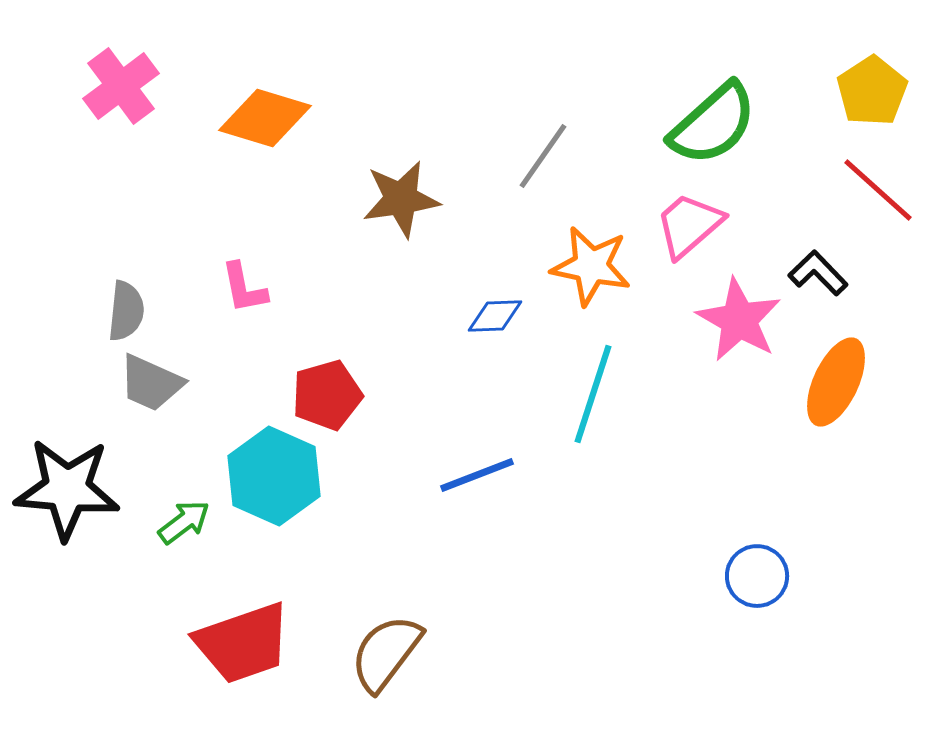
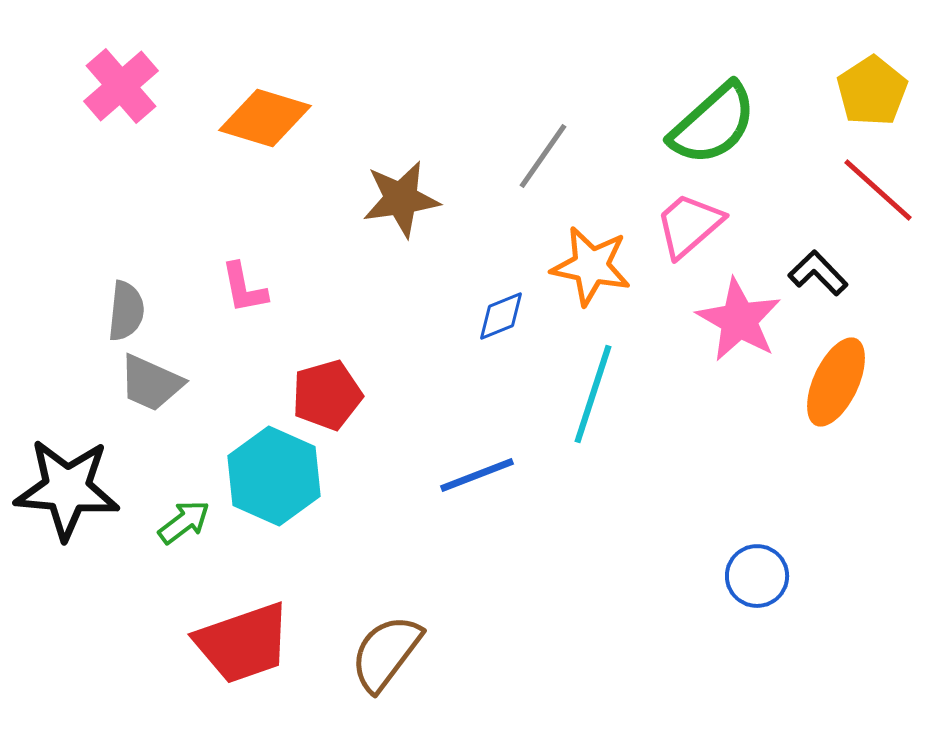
pink cross: rotated 4 degrees counterclockwise
blue diamond: moved 6 px right; rotated 20 degrees counterclockwise
